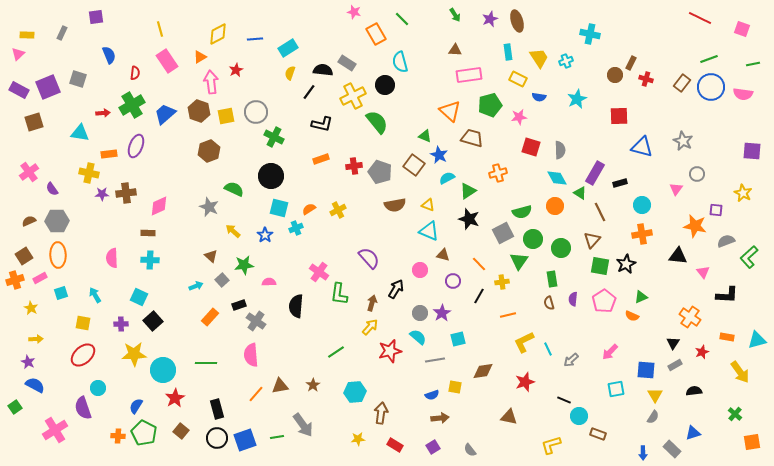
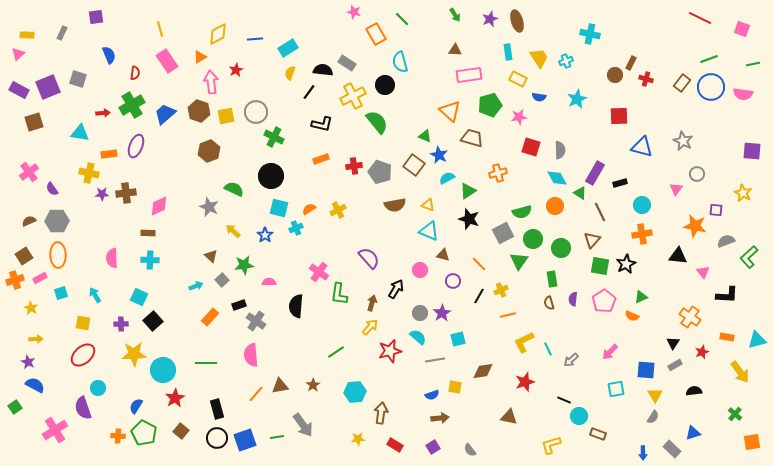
yellow cross at (502, 282): moved 1 px left, 8 px down; rotated 16 degrees counterclockwise
